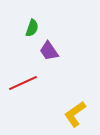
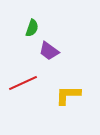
purple trapezoid: rotated 20 degrees counterclockwise
yellow L-shape: moved 7 px left, 19 px up; rotated 36 degrees clockwise
